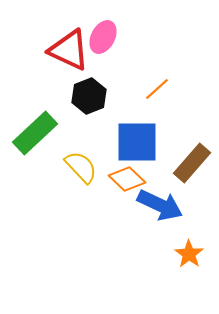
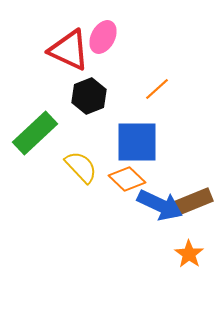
brown rectangle: moved 39 px down; rotated 27 degrees clockwise
